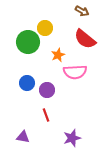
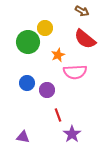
red line: moved 12 px right
purple star: moved 4 px up; rotated 18 degrees counterclockwise
